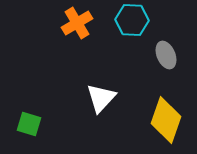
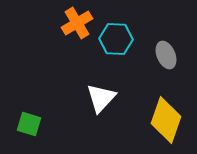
cyan hexagon: moved 16 px left, 19 px down
